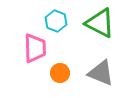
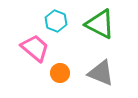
green triangle: moved 1 px down
pink trapezoid: rotated 48 degrees counterclockwise
